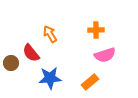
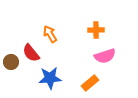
pink semicircle: moved 1 px down
brown circle: moved 1 px up
orange rectangle: moved 1 px down
